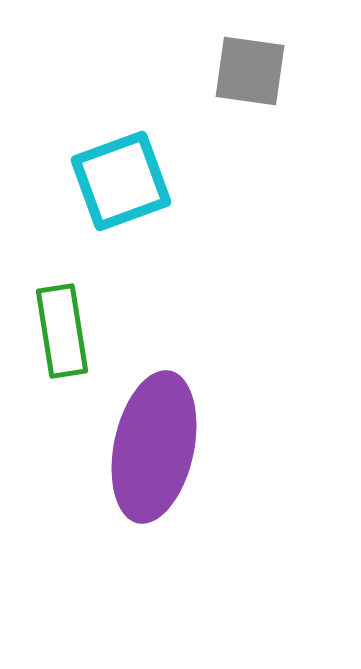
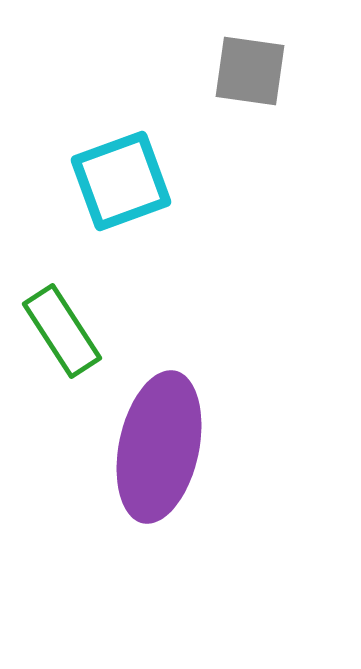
green rectangle: rotated 24 degrees counterclockwise
purple ellipse: moved 5 px right
